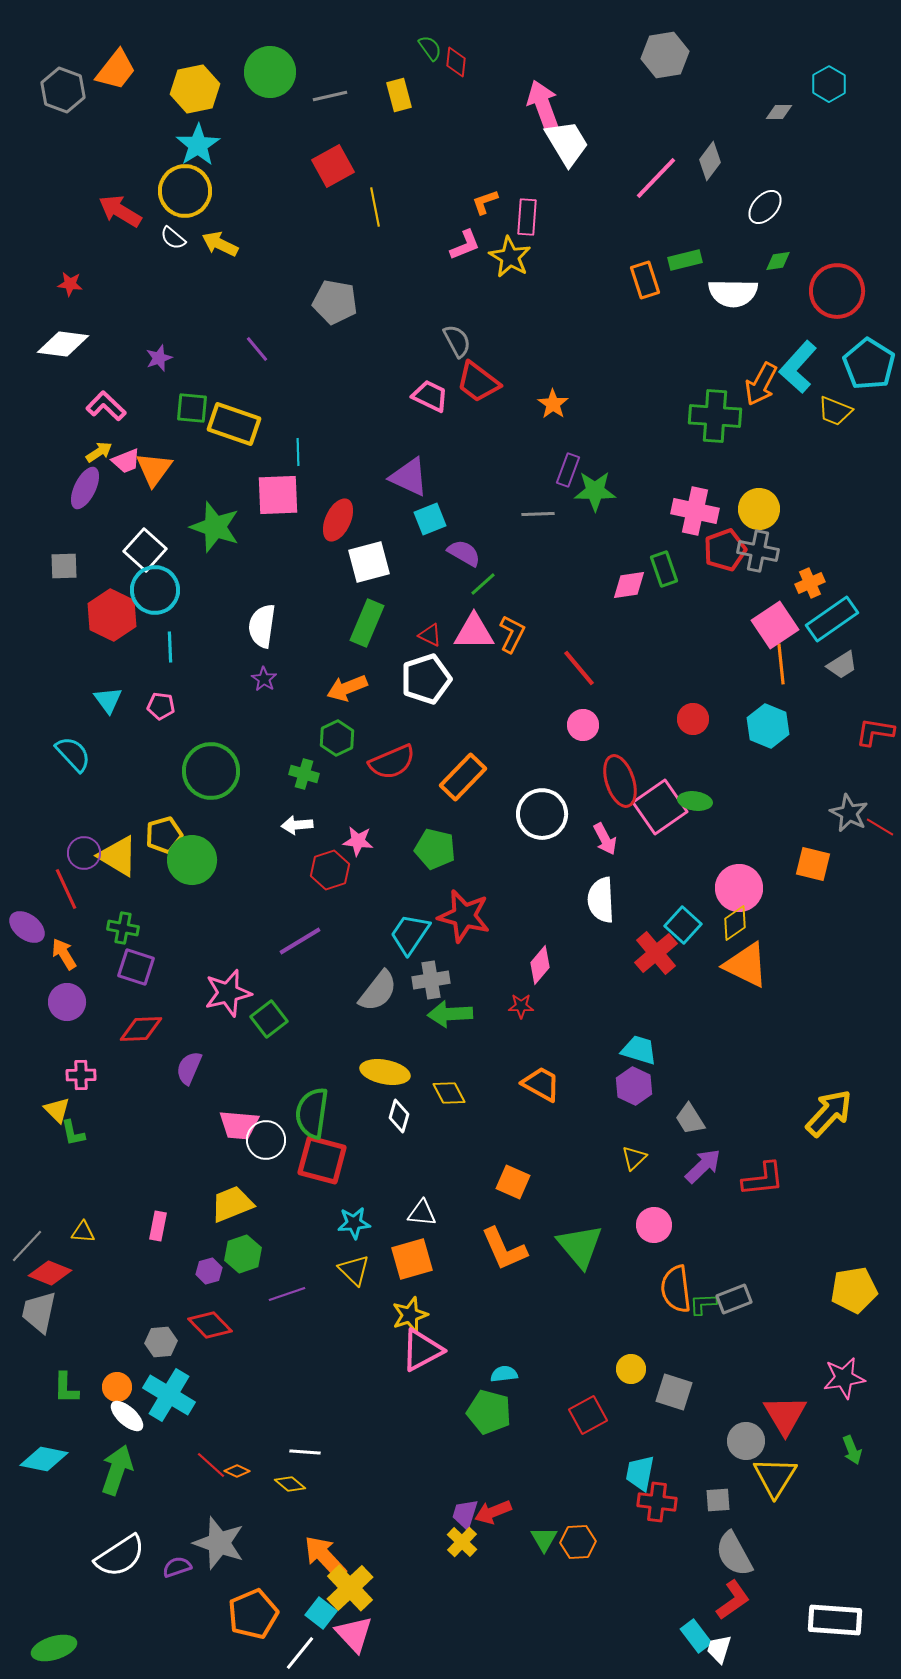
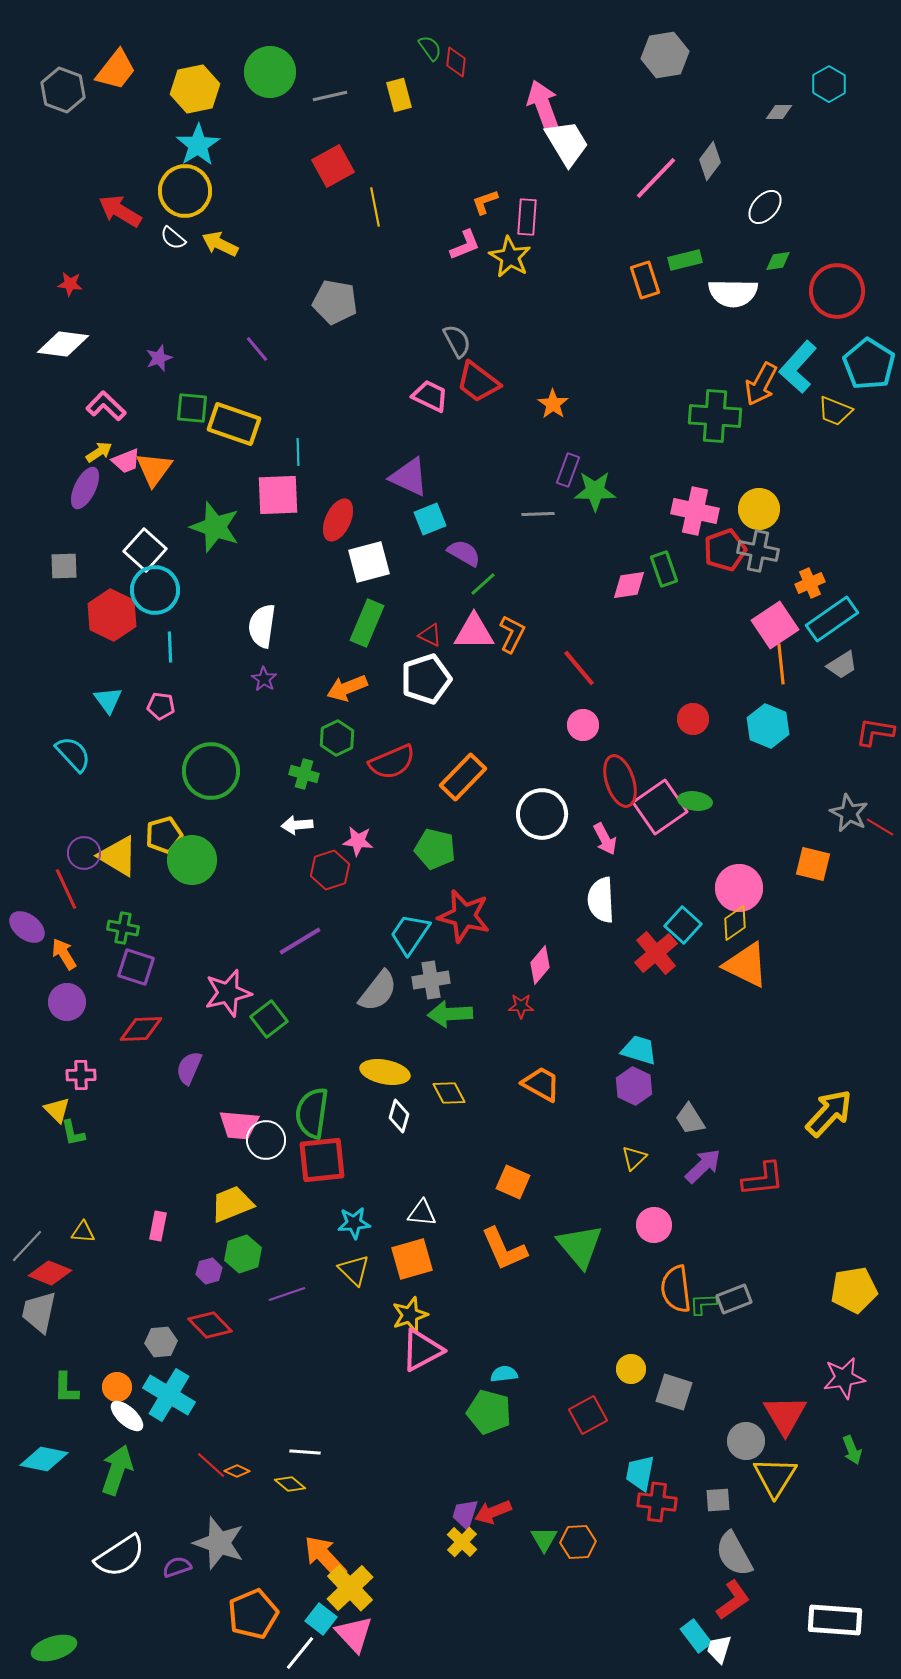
red square at (322, 1160): rotated 21 degrees counterclockwise
cyan square at (321, 1613): moved 6 px down
